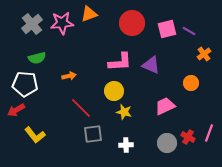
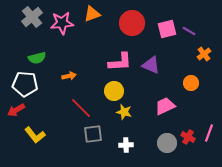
orange triangle: moved 3 px right
gray cross: moved 7 px up
